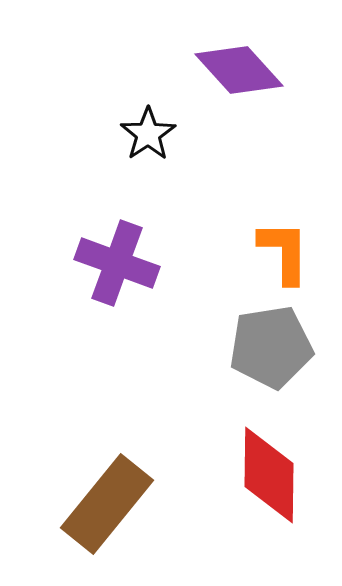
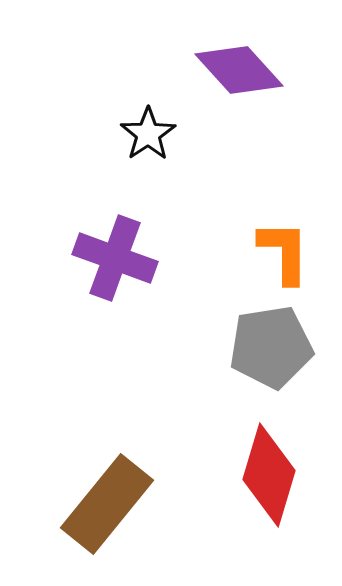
purple cross: moved 2 px left, 5 px up
red diamond: rotated 16 degrees clockwise
